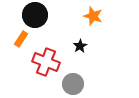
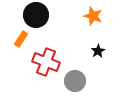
black circle: moved 1 px right
black star: moved 18 px right, 5 px down
gray circle: moved 2 px right, 3 px up
